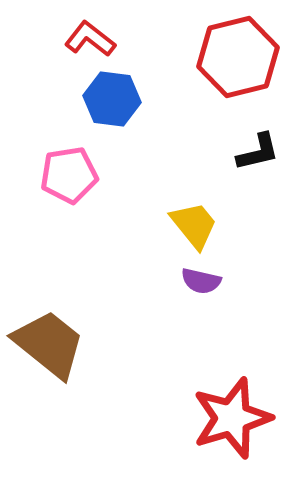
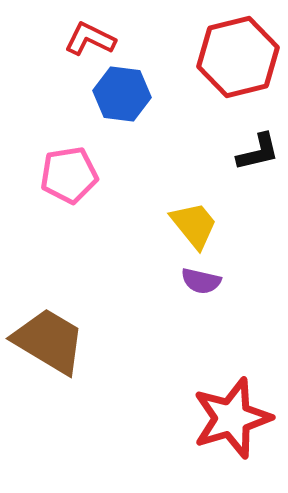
red L-shape: rotated 12 degrees counterclockwise
blue hexagon: moved 10 px right, 5 px up
brown trapezoid: moved 3 px up; rotated 8 degrees counterclockwise
